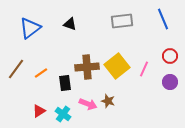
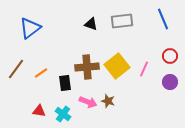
black triangle: moved 21 px right
pink arrow: moved 2 px up
red triangle: rotated 40 degrees clockwise
